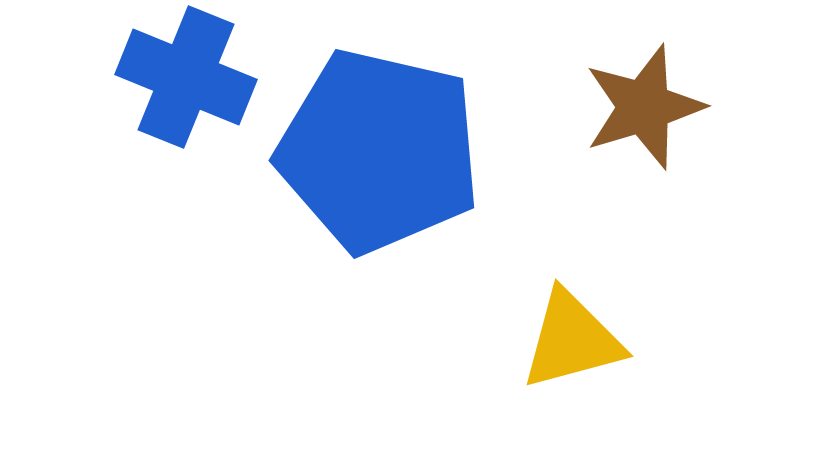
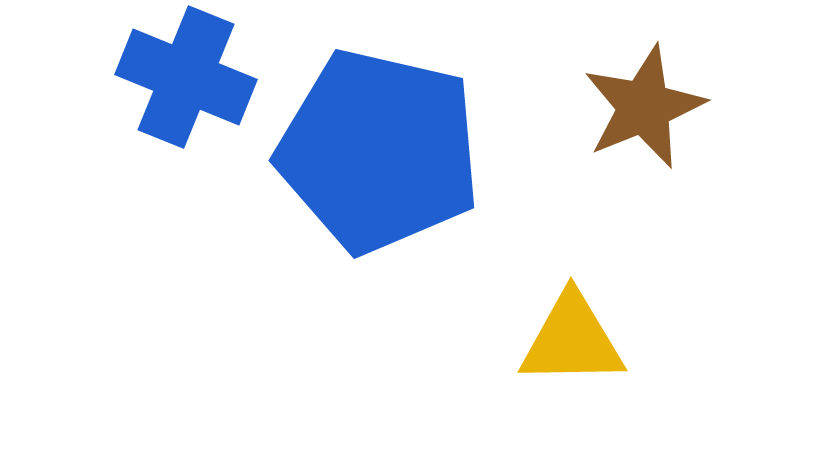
brown star: rotated 5 degrees counterclockwise
yellow triangle: rotated 14 degrees clockwise
